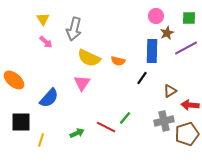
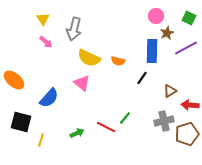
green square: rotated 24 degrees clockwise
pink triangle: rotated 24 degrees counterclockwise
black square: rotated 15 degrees clockwise
